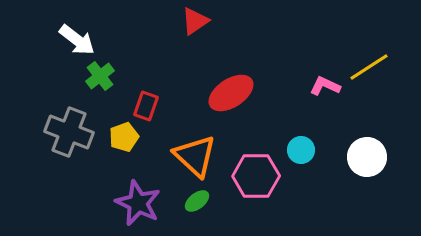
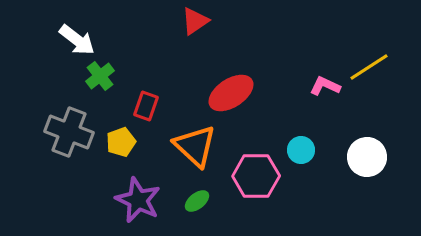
yellow pentagon: moved 3 px left, 5 px down
orange triangle: moved 10 px up
purple star: moved 3 px up
